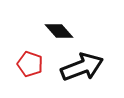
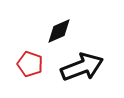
black diamond: rotated 72 degrees counterclockwise
